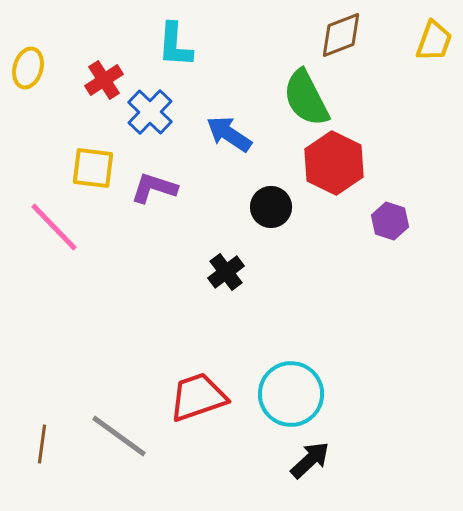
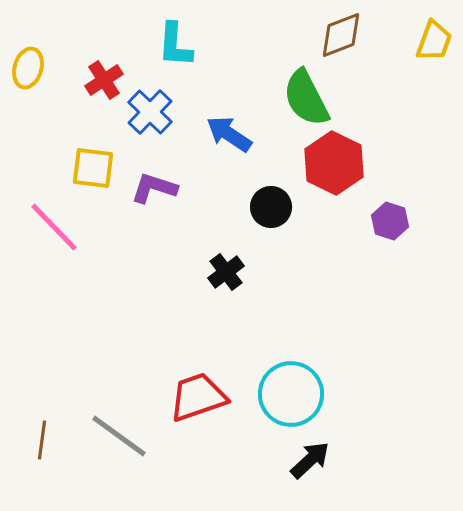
brown line: moved 4 px up
